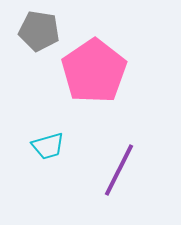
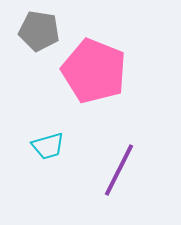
pink pentagon: rotated 16 degrees counterclockwise
